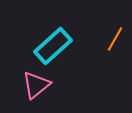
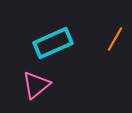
cyan rectangle: moved 3 px up; rotated 18 degrees clockwise
